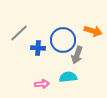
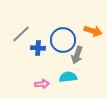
gray line: moved 2 px right, 1 px down
